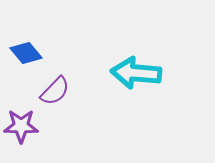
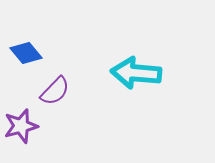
purple star: rotated 16 degrees counterclockwise
